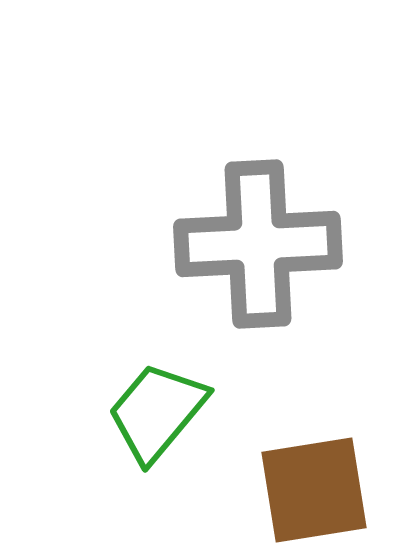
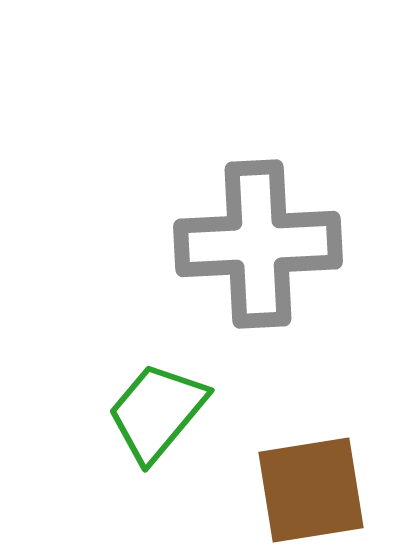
brown square: moved 3 px left
